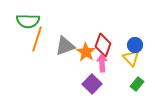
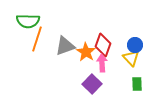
green rectangle: rotated 40 degrees counterclockwise
